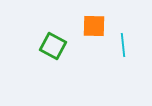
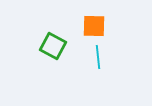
cyan line: moved 25 px left, 12 px down
